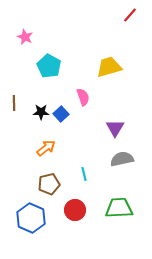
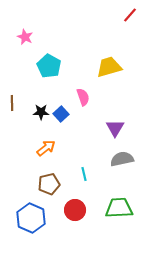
brown line: moved 2 px left
